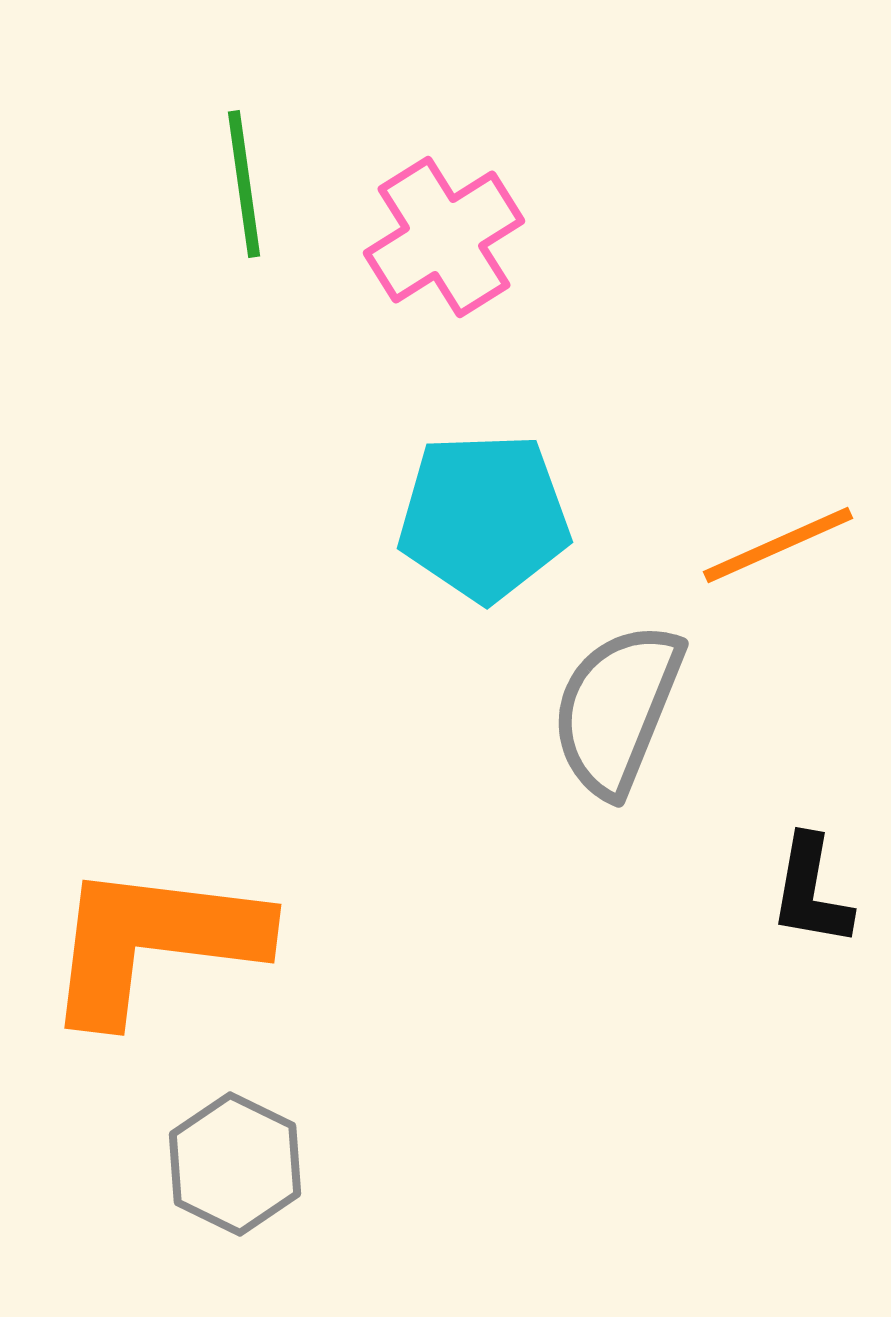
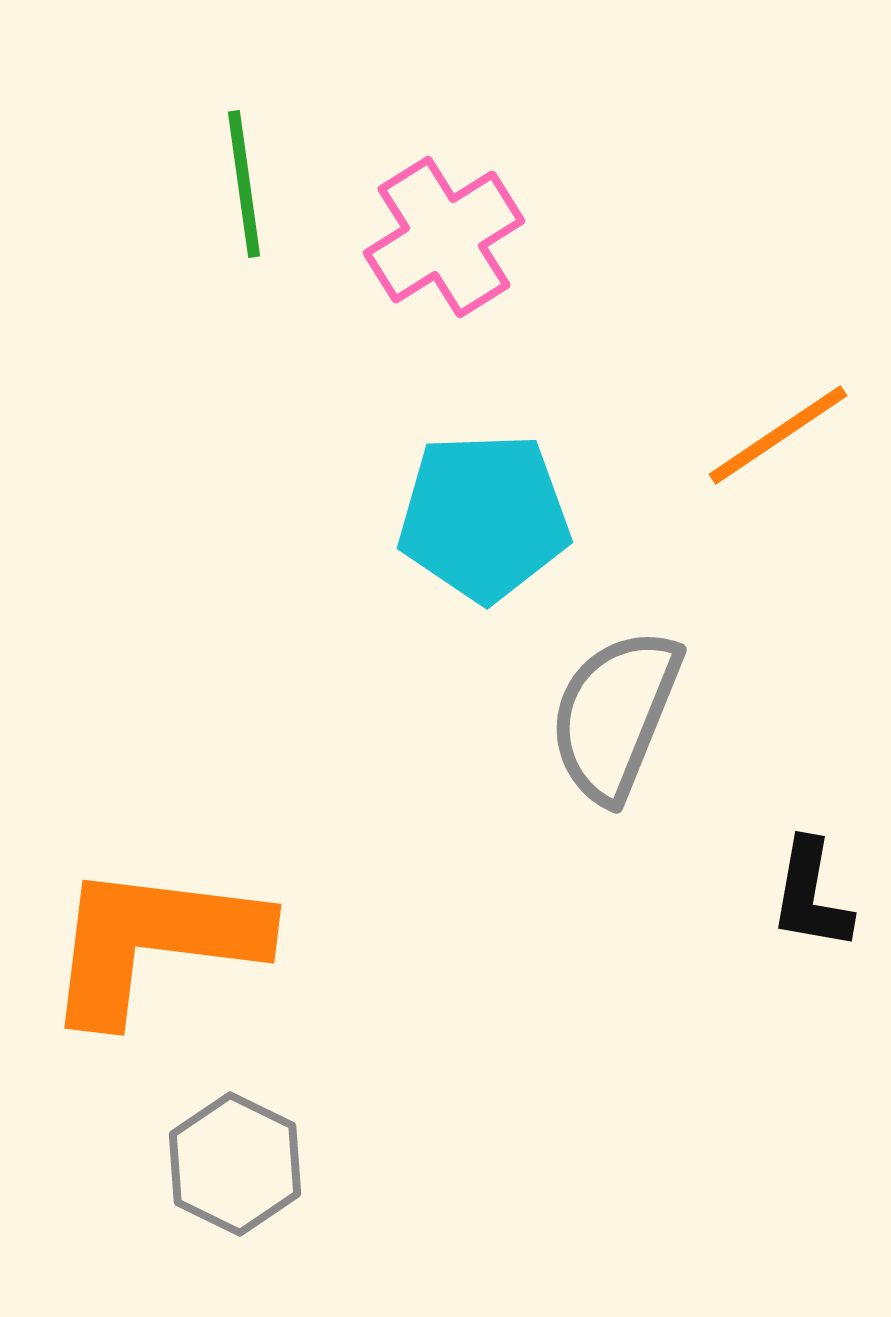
orange line: moved 110 px up; rotated 10 degrees counterclockwise
gray semicircle: moved 2 px left, 6 px down
black L-shape: moved 4 px down
